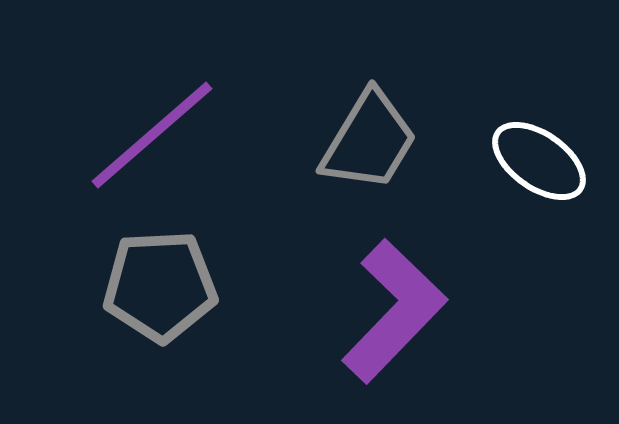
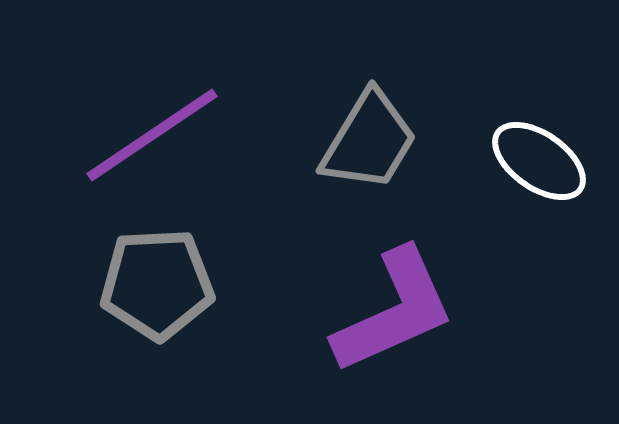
purple line: rotated 7 degrees clockwise
gray pentagon: moved 3 px left, 2 px up
purple L-shape: rotated 22 degrees clockwise
